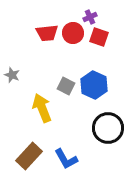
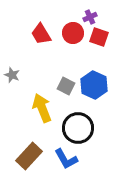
red trapezoid: moved 6 px left, 1 px down; rotated 65 degrees clockwise
black circle: moved 30 px left
